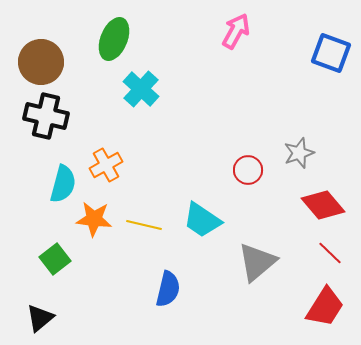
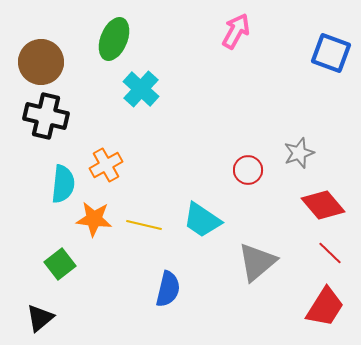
cyan semicircle: rotated 9 degrees counterclockwise
green square: moved 5 px right, 5 px down
